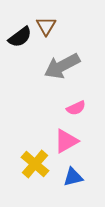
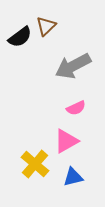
brown triangle: rotated 15 degrees clockwise
gray arrow: moved 11 px right
